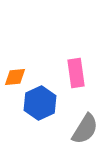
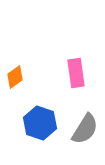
orange diamond: rotated 30 degrees counterclockwise
blue hexagon: moved 20 px down; rotated 16 degrees counterclockwise
